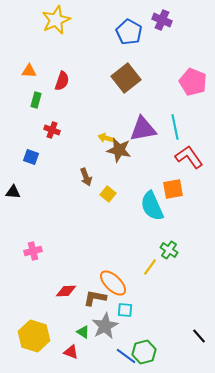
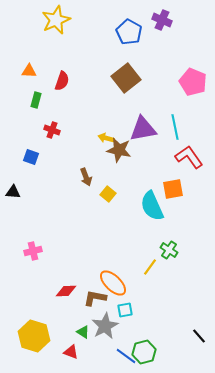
cyan square: rotated 14 degrees counterclockwise
